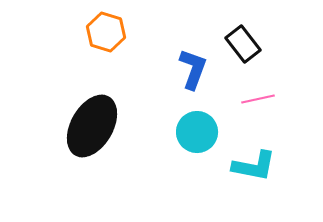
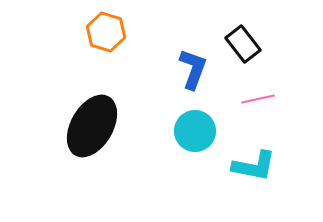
cyan circle: moved 2 px left, 1 px up
